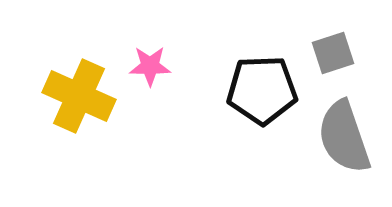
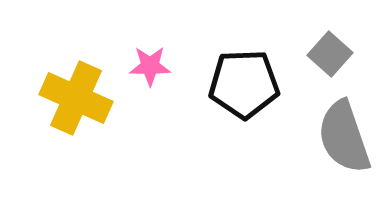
gray square: moved 3 px left, 1 px down; rotated 30 degrees counterclockwise
black pentagon: moved 18 px left, 6 px up
yellow cross: moved 3 px left, 2 px down
